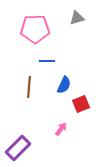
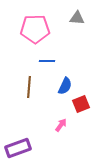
gray triangle: rotated 21 degrees clockwise
blue semicircle: moved 1 px right, 1 px down
pink arrow: moved 4 px up
purple rectangle: rotated 25 degrees clockwise
